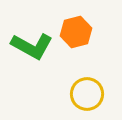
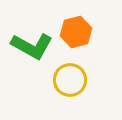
yellow circle: moved 17 px left, 14 px up
